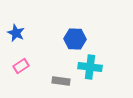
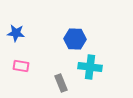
blue star: rotated 18 degrees counterclockwise
pink rectangle: rotated 42 degrees clockwise
gray rectangle: moved 2 px down; rotated 60 degrees clockwise
